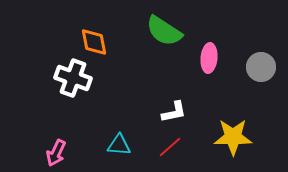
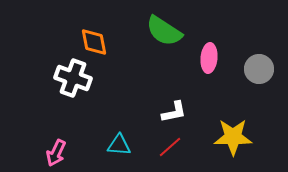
gray circle: moved 2 px left, 2 px down
